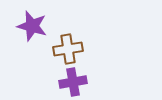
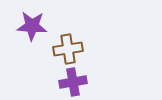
purple star: rotated 12 degrees counterclockwise
